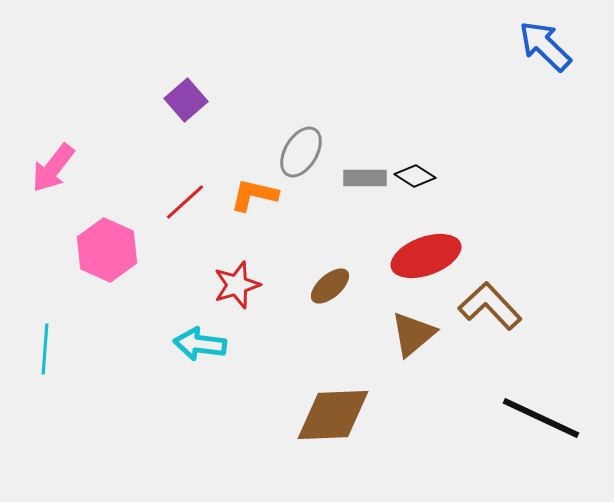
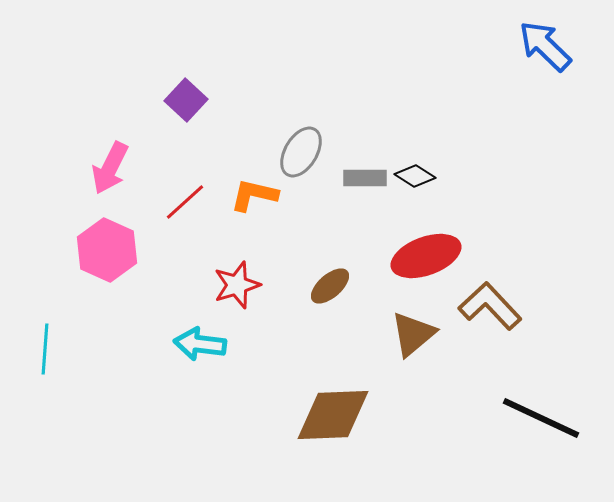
purple square: rotated 6 degrees counterclockwise
pink arrow: moved 57 px right; rotated 12 degrees counterclockwise
